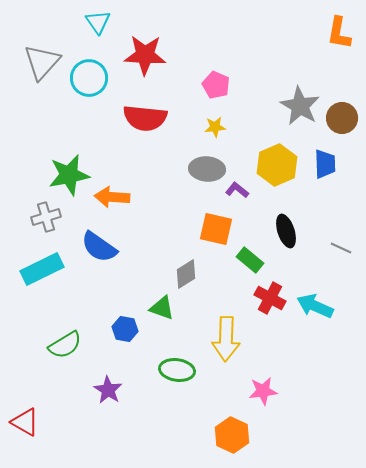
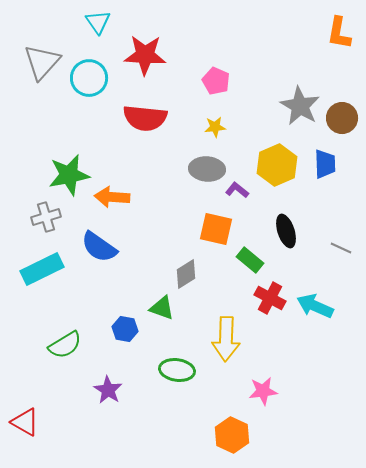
pink pentagon: moved 4 px up
